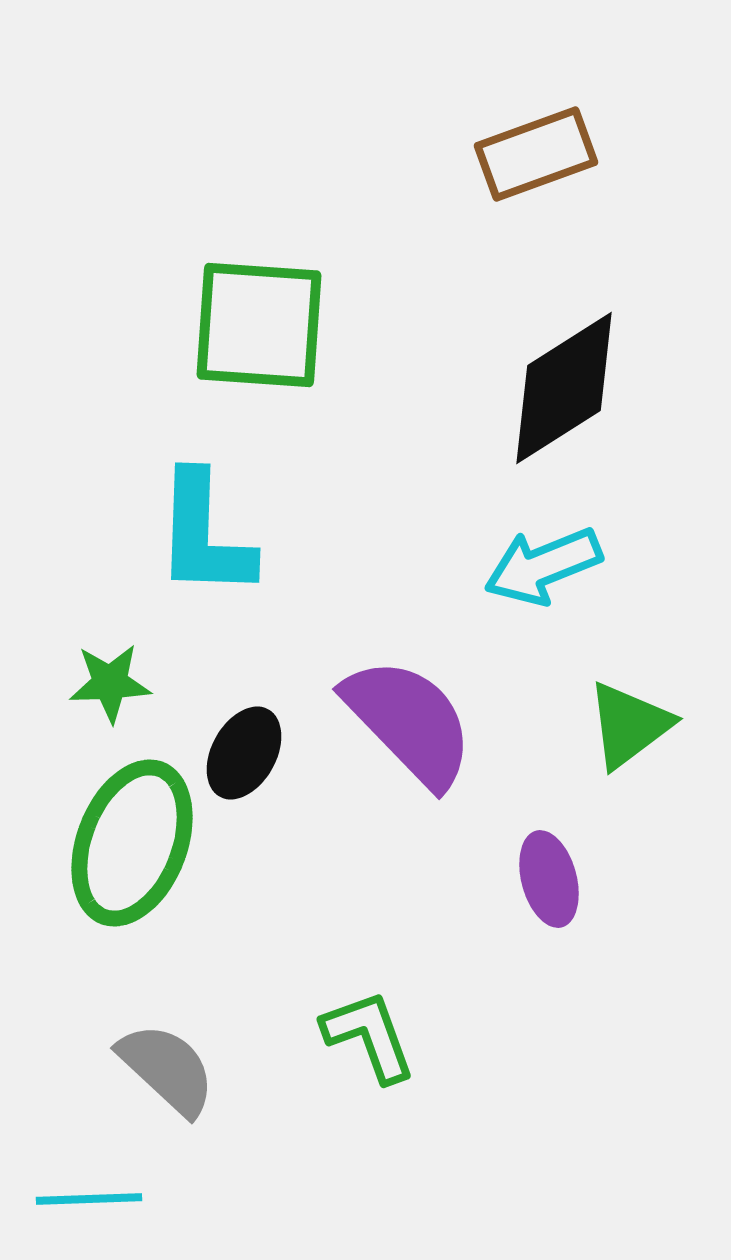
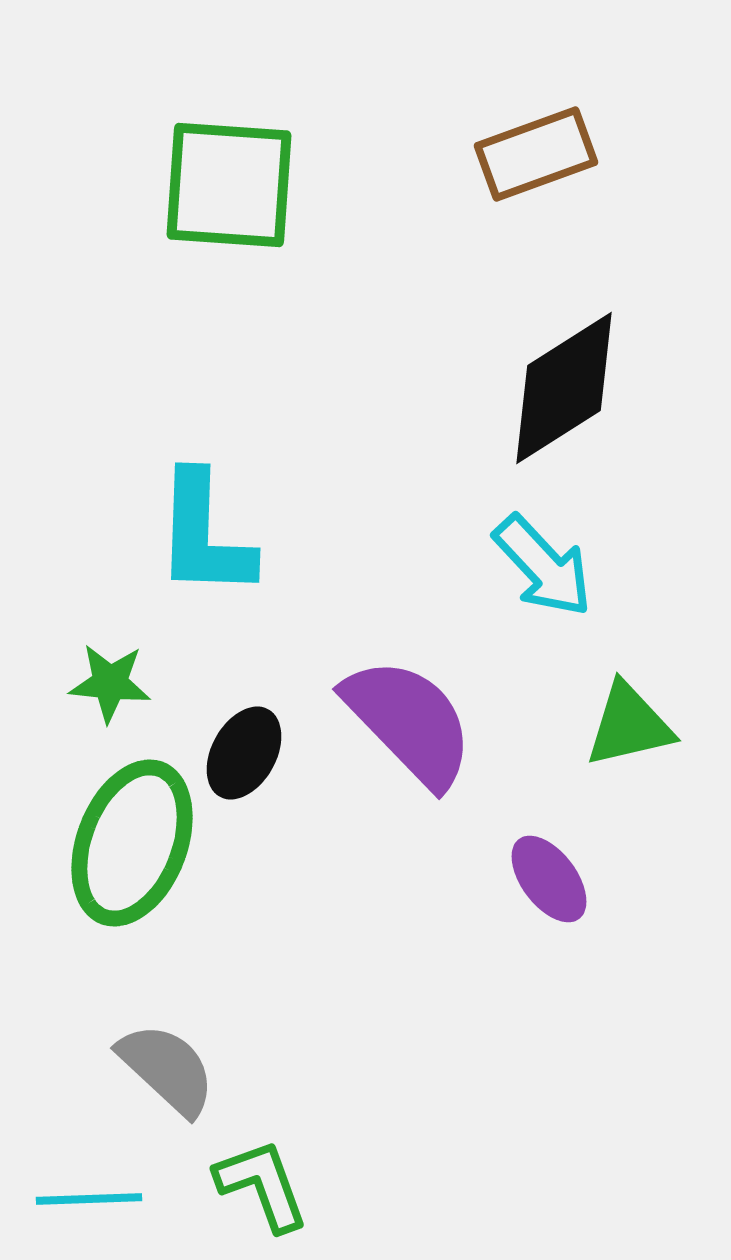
green square: moved 30 px left, 140 px up
cyan arrow: rotated 111 degrees counterclockwise
green star: rotated 8 degrees clockwise
green triangle: rotated 24 degrees clockwise
purple ellipse: rotated 22 degrees counterclockwise
green L-shape: moved 107 px left, 149 px down
